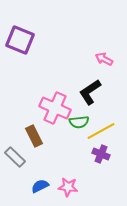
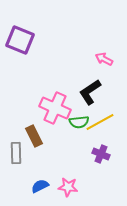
yellow line: moved 1 px left, 9 px up
gray rectangle: moved 1 px right, 4 px up; rotated 45 degrees clockwise
